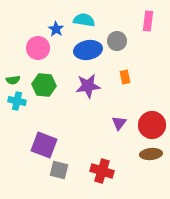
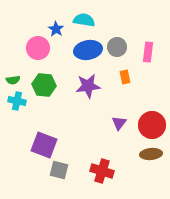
pink rectangle: moved 31 px down
gray circle: moved 6 px down
